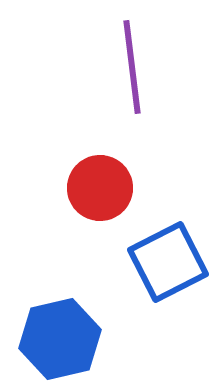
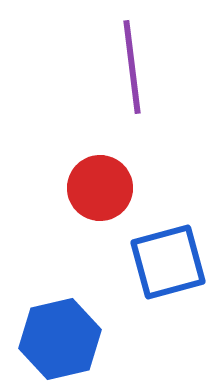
blue square: rotated 12 degrees clockwise
